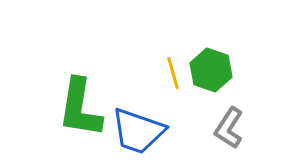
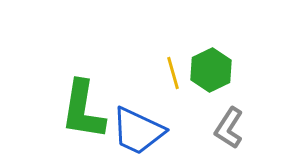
green hexagon: rotated 15 degrees clockwise
green L-shape: moved 3 px right, 2 px down
blue trapezoid: rotated 6 degrees clockwise
